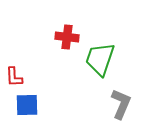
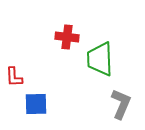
green trapezoid: rotated 21 degrees counterclockwise
blue square: moved 9 px right, 1 px up
